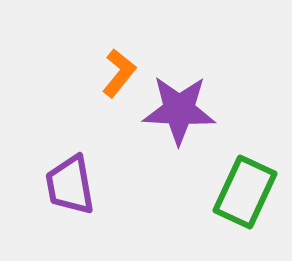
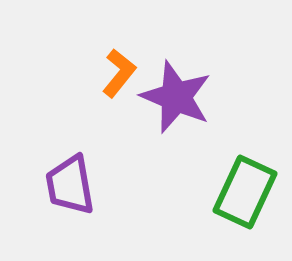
purple star: moved 3 px left, 13 px up; rotated 20 degrees clockwise
